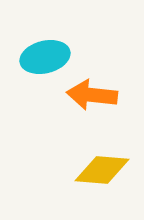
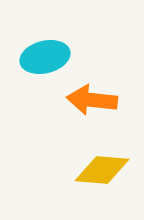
orange arrow: moved 5 px down
